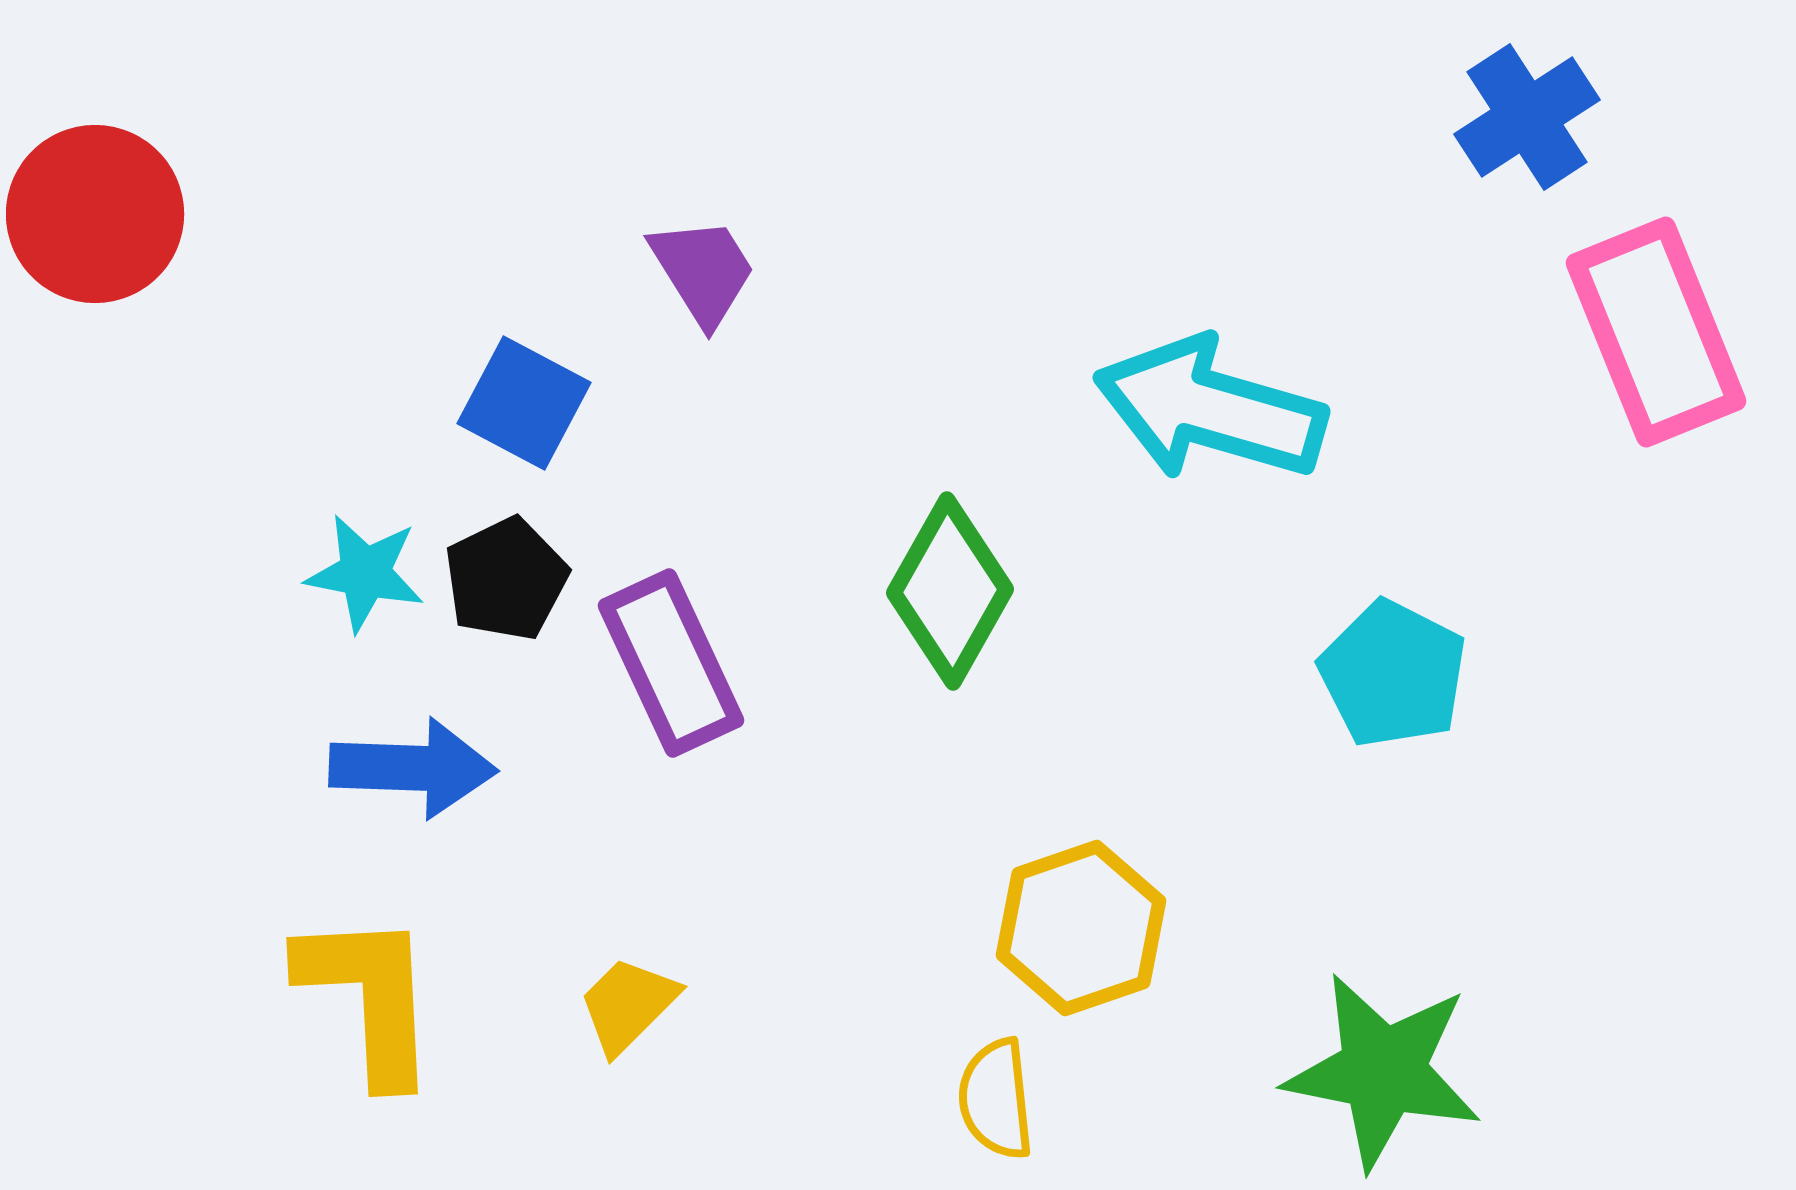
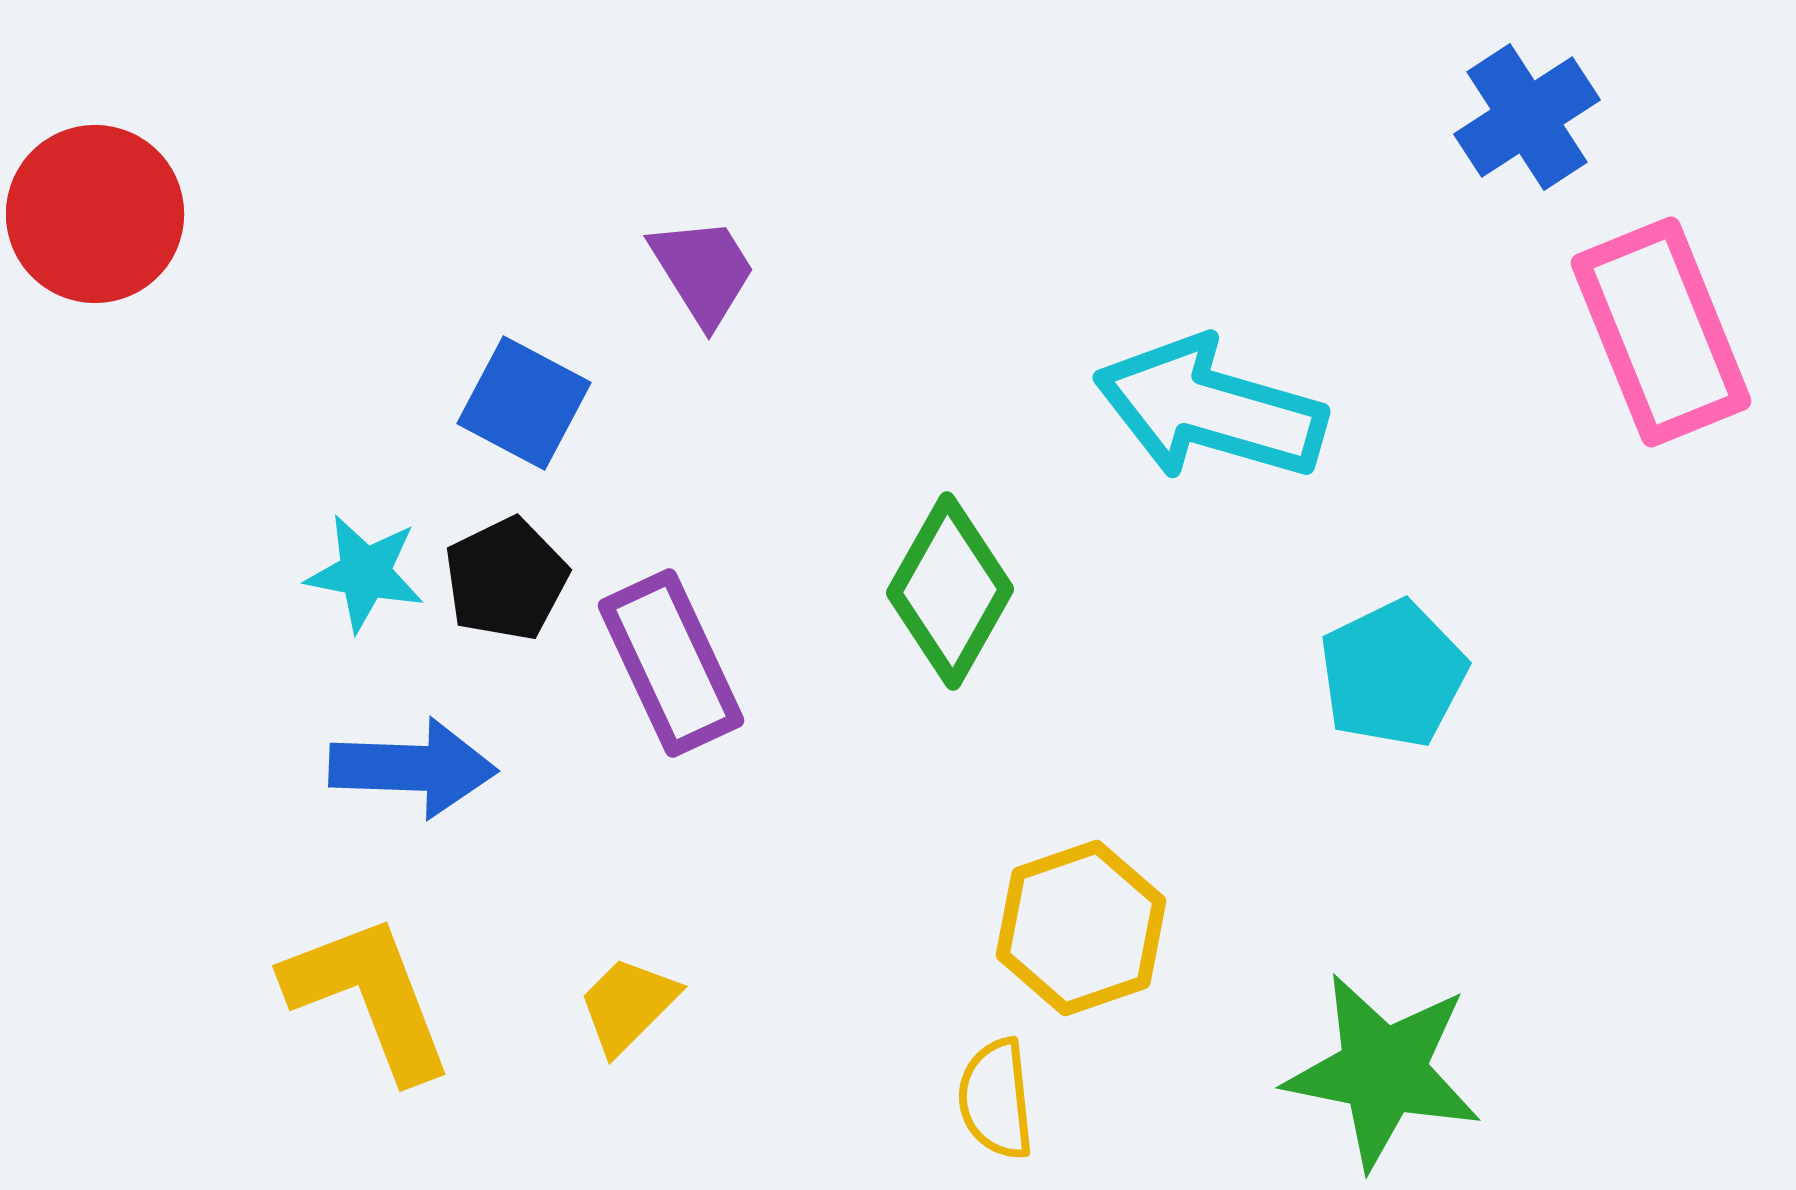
pink rectangle: moved 5 px right
cyan pentagon: rotated 19 degrees clockwise
yellow L-shape: rotated 18 degrees counterclockwise
